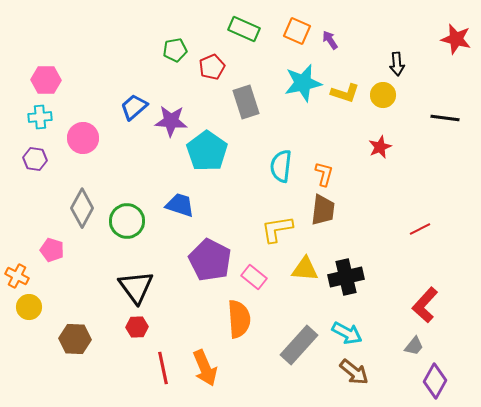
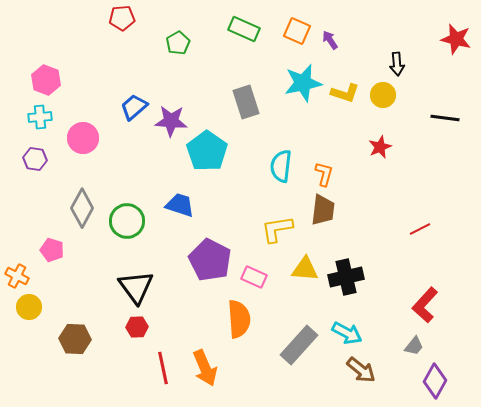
green pentagon at (175, 50): moved 3 px right, 7 px up; rotated 20 degrees counterclockwise
red pentagon at (212, 67): moved 90 px left, 49 px up; rotated 20 degrees clockwise
pink hexagon at (46, 80): rotated 20 degrees clockwise
pink rectangle at (254, 277): rotated 15 degrees counterclockwise
brown arrow at (354, 372): moved 7 px right, 2 px up
